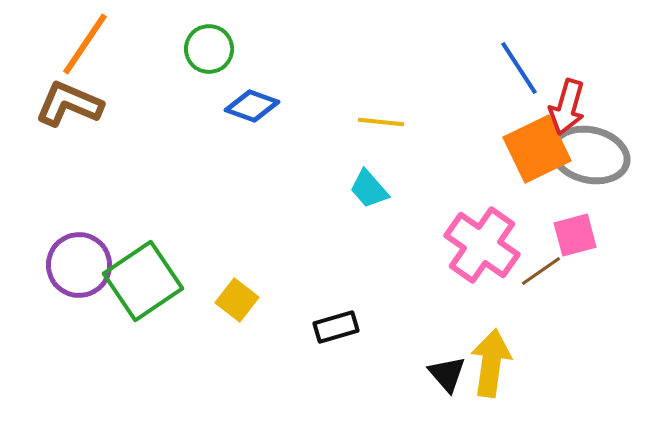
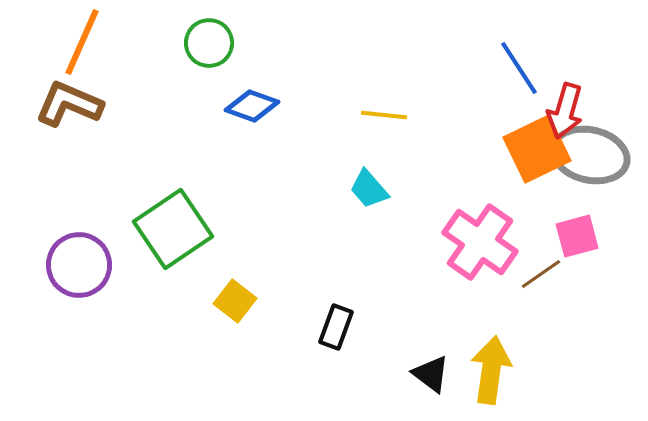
orange line: moved 3 px left, 2 px up; rotated 10 degrees counterclockwise
green circle: moved 6 px up
red arrow: moved 2 px left, 4 px down
yellow line: moved 3 px right, 7 px up
pink square: moved 2 px right, 1 px down
pink cross: moved 2 px left, 3 px up
brown line: moved 3 px down
green square: moved 30 px right, 52 px up
yellow square: moved 2 px left, 1 px down
black rectangle: rotated 54 degrees counterclockwise
yellow arrow: moved 7 px down
black triangle: moved 16 px left; rotated 12 degrees counterclockwise
